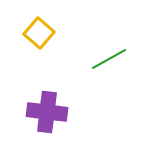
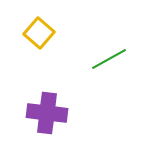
purple cross: moved 1 px down
